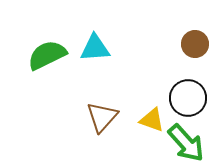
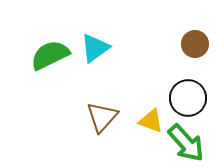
cyan triangle: rotated 32 degrees counterclockwise
green semicircle: moved 3 px right
yellow triangle: moved 1 px left, 1 px down
